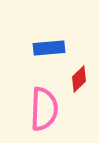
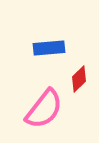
pink semicircle: rotated 36 degrees clockwise
